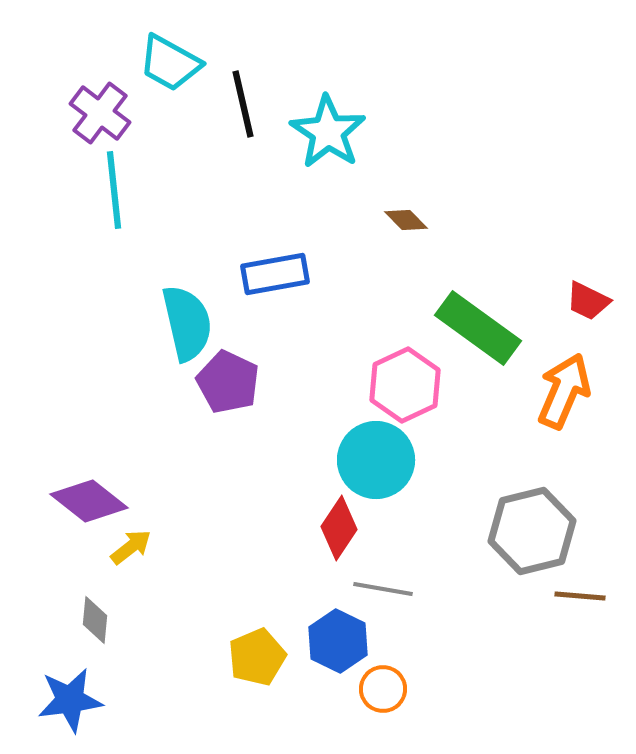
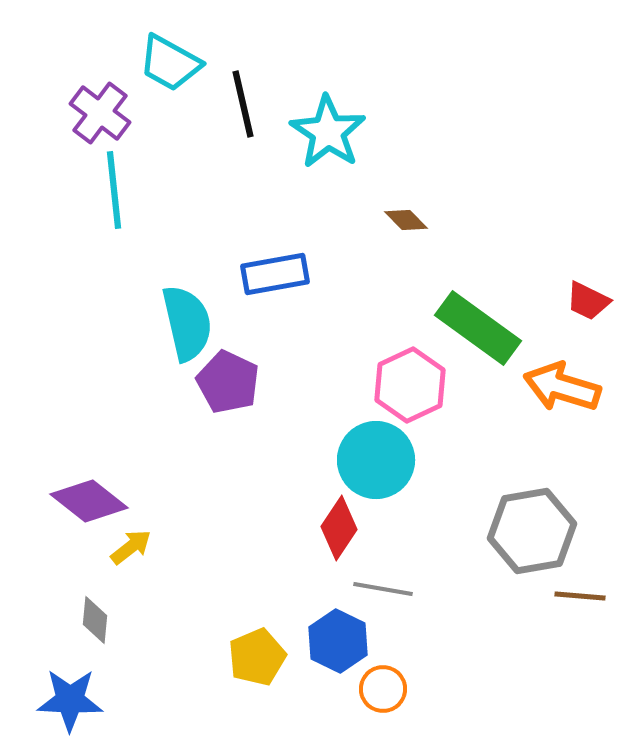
pink hexagon: moved 5 px right
orange arrow: moved 2 px left, 4 px up; rotated 96 degrees counterclockwise
gray hexagon: rotated 4 degrees clockwise
blue star: rotated 10 degrees clockwise
